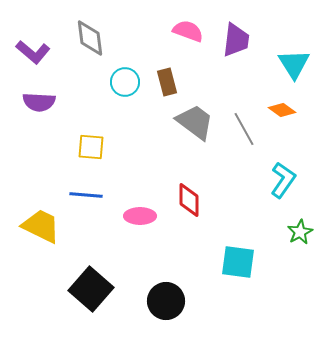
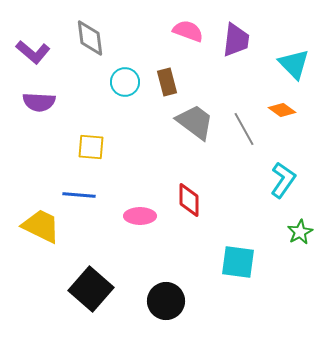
cyan triangle: rotated 12 degrees counterclockwise
blue line: moved 7 px left
